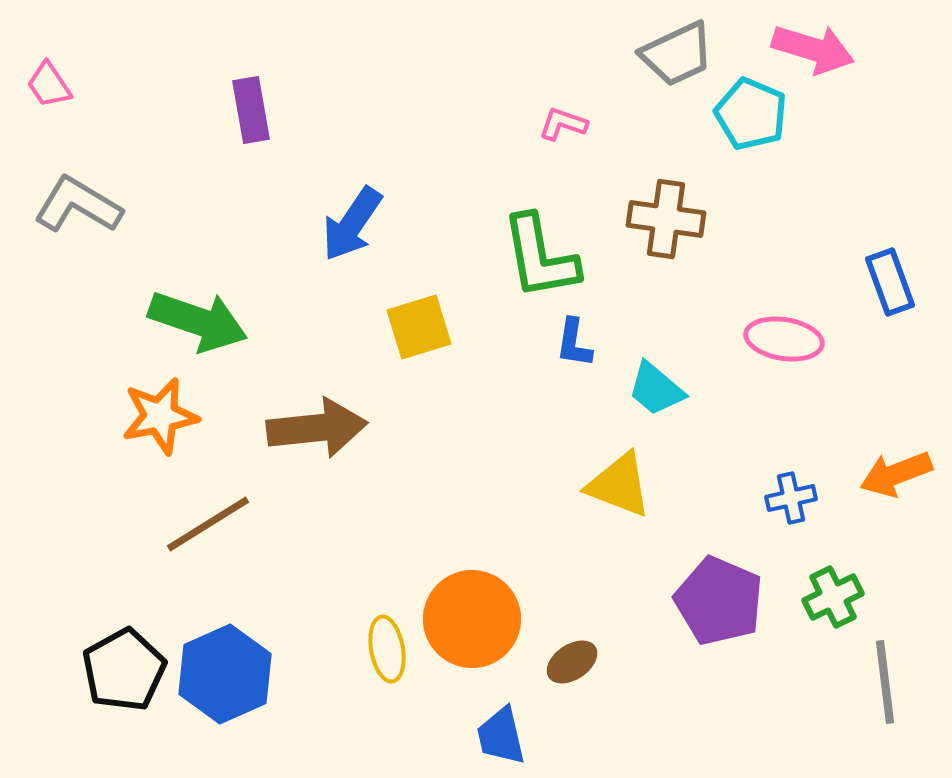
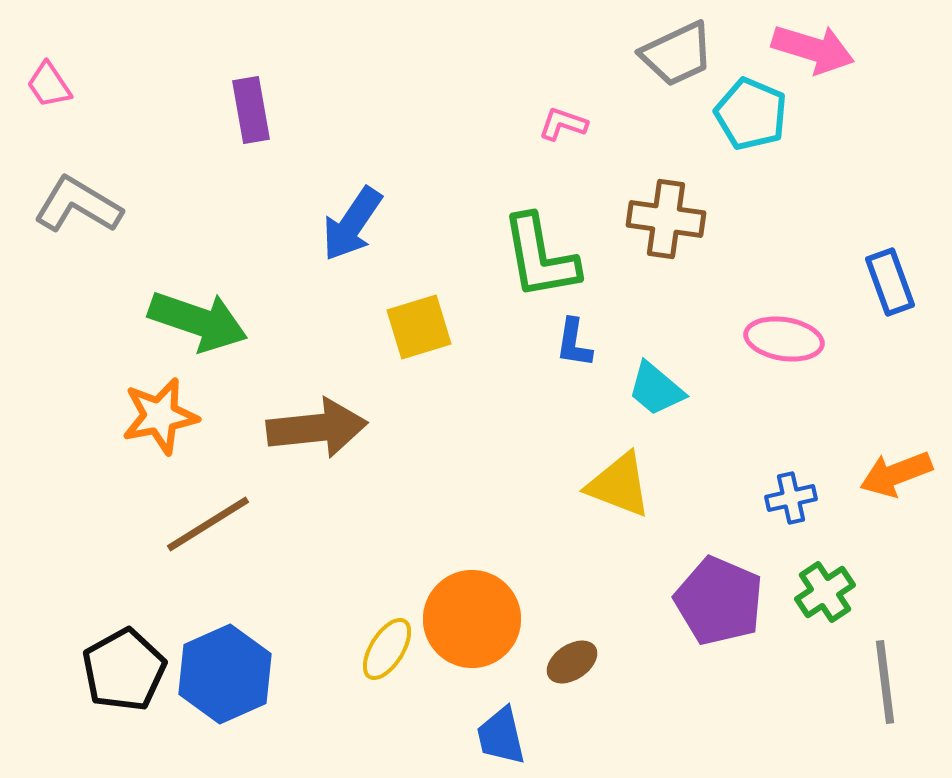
green cross: moved 8 px left, 5 px up; rotated 8 degrees counterclockwise
yellow ellipse: rotated 42 degrees clockwise
